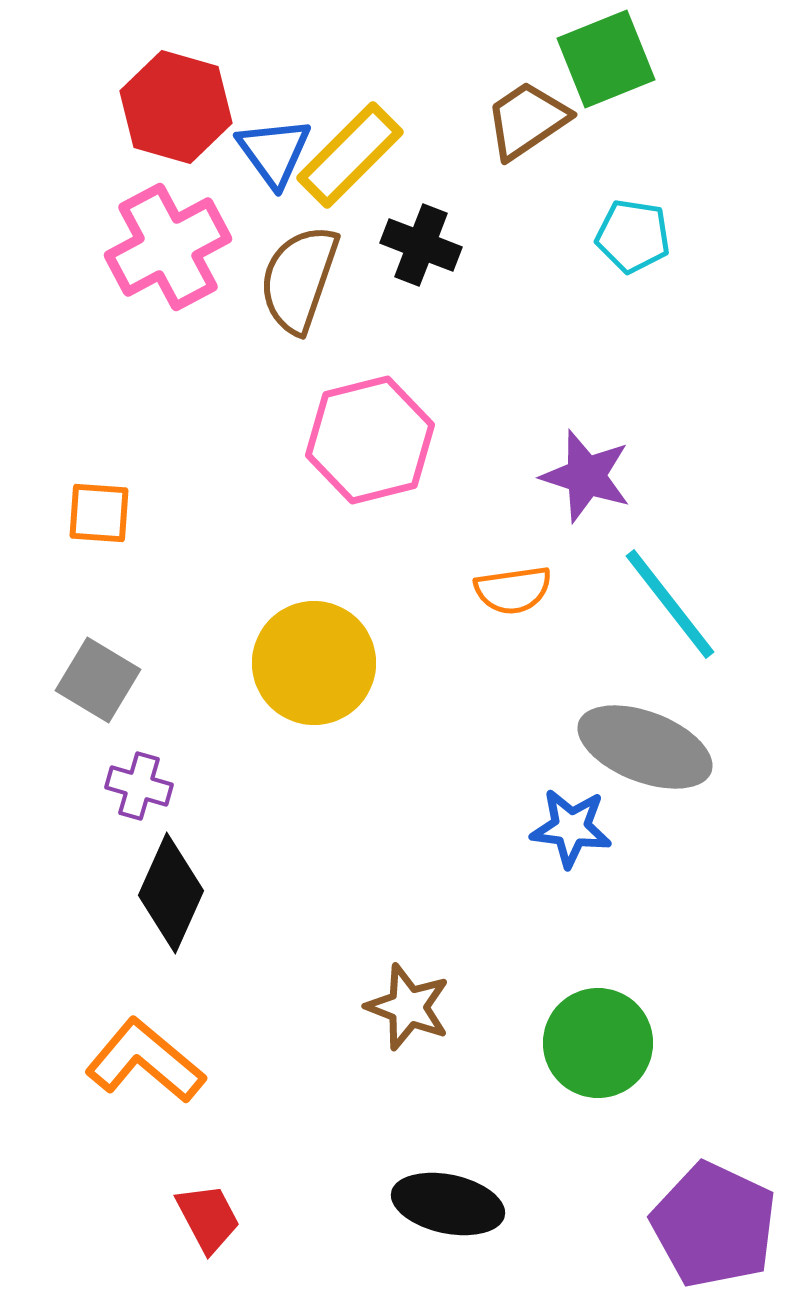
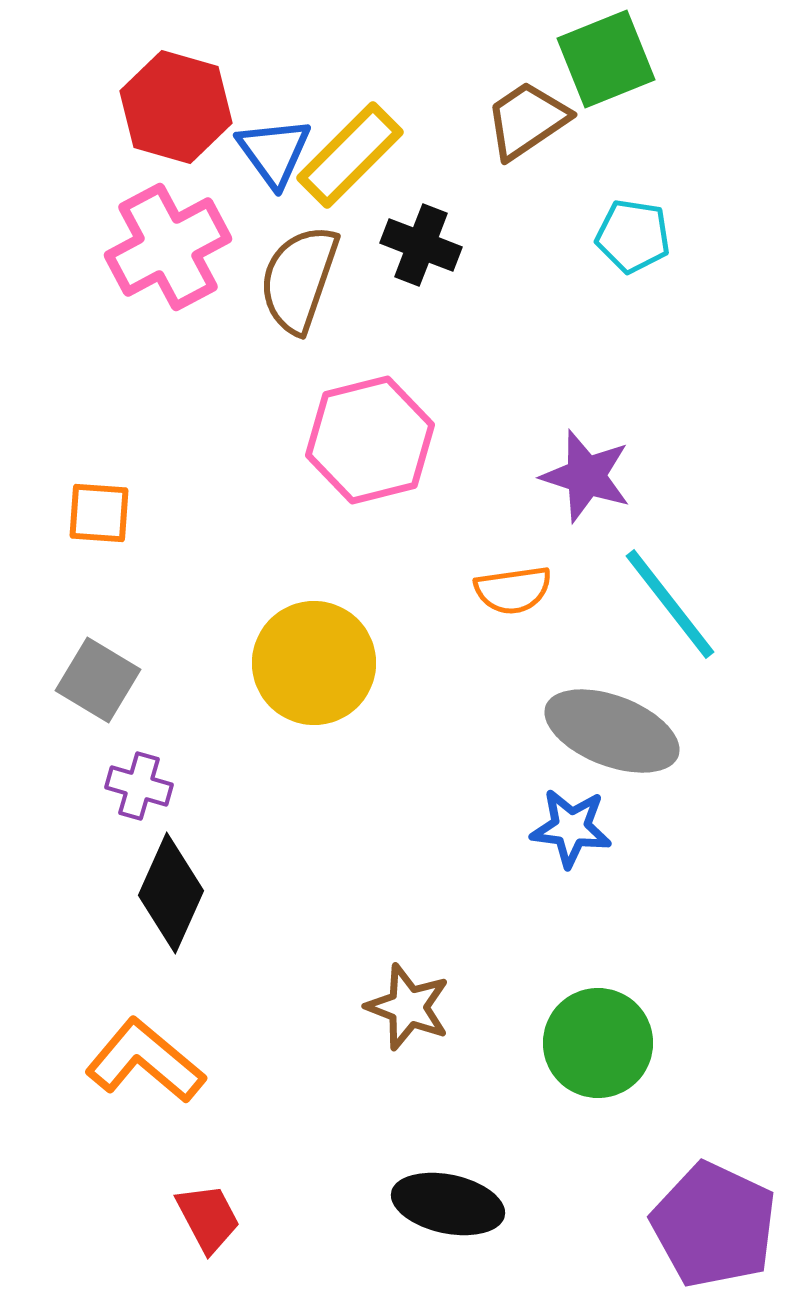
gray ellipse: moved 33 px left, 16 px up
